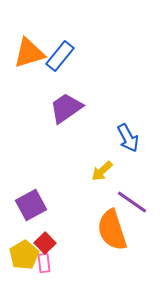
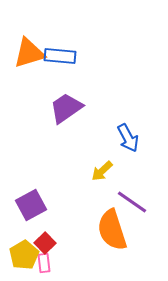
blue rectangle: rotated 56 degrees clockwise
